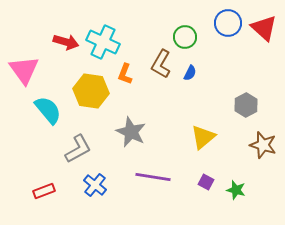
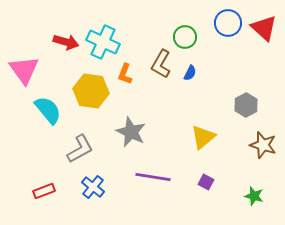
gray L-shape: moved 2 px right
blue cross: moved 2 px left, 2 px down
green star: moved 18 px right, 6 px down
